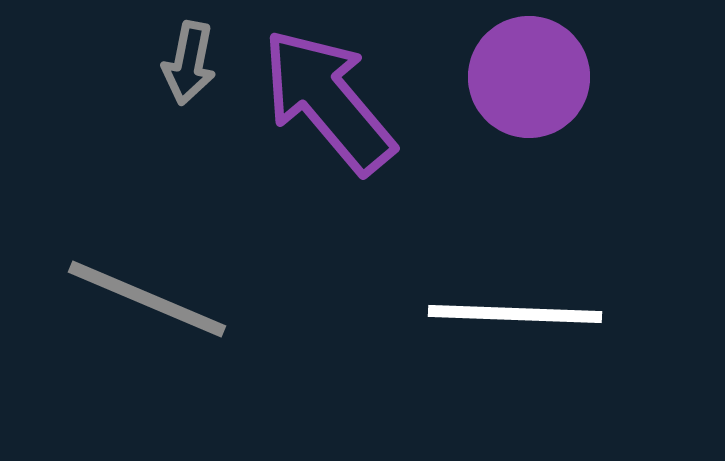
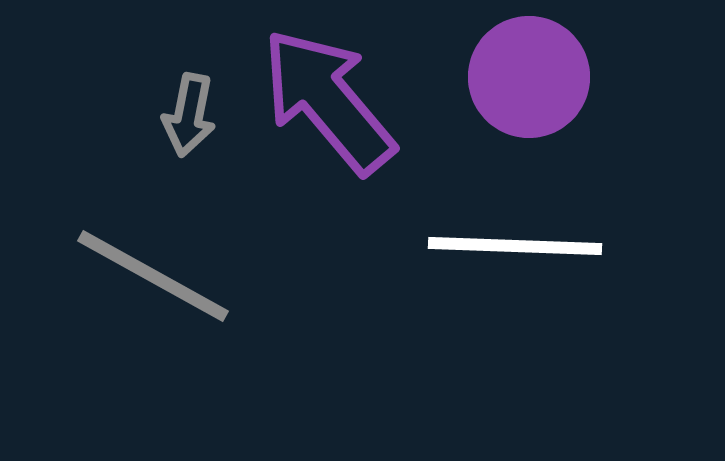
gray arrow: moved 52 px down
gray line: moved 6 px right, 23 px up; rotated 6 degrees clockwise
white line: moved 68 px up
